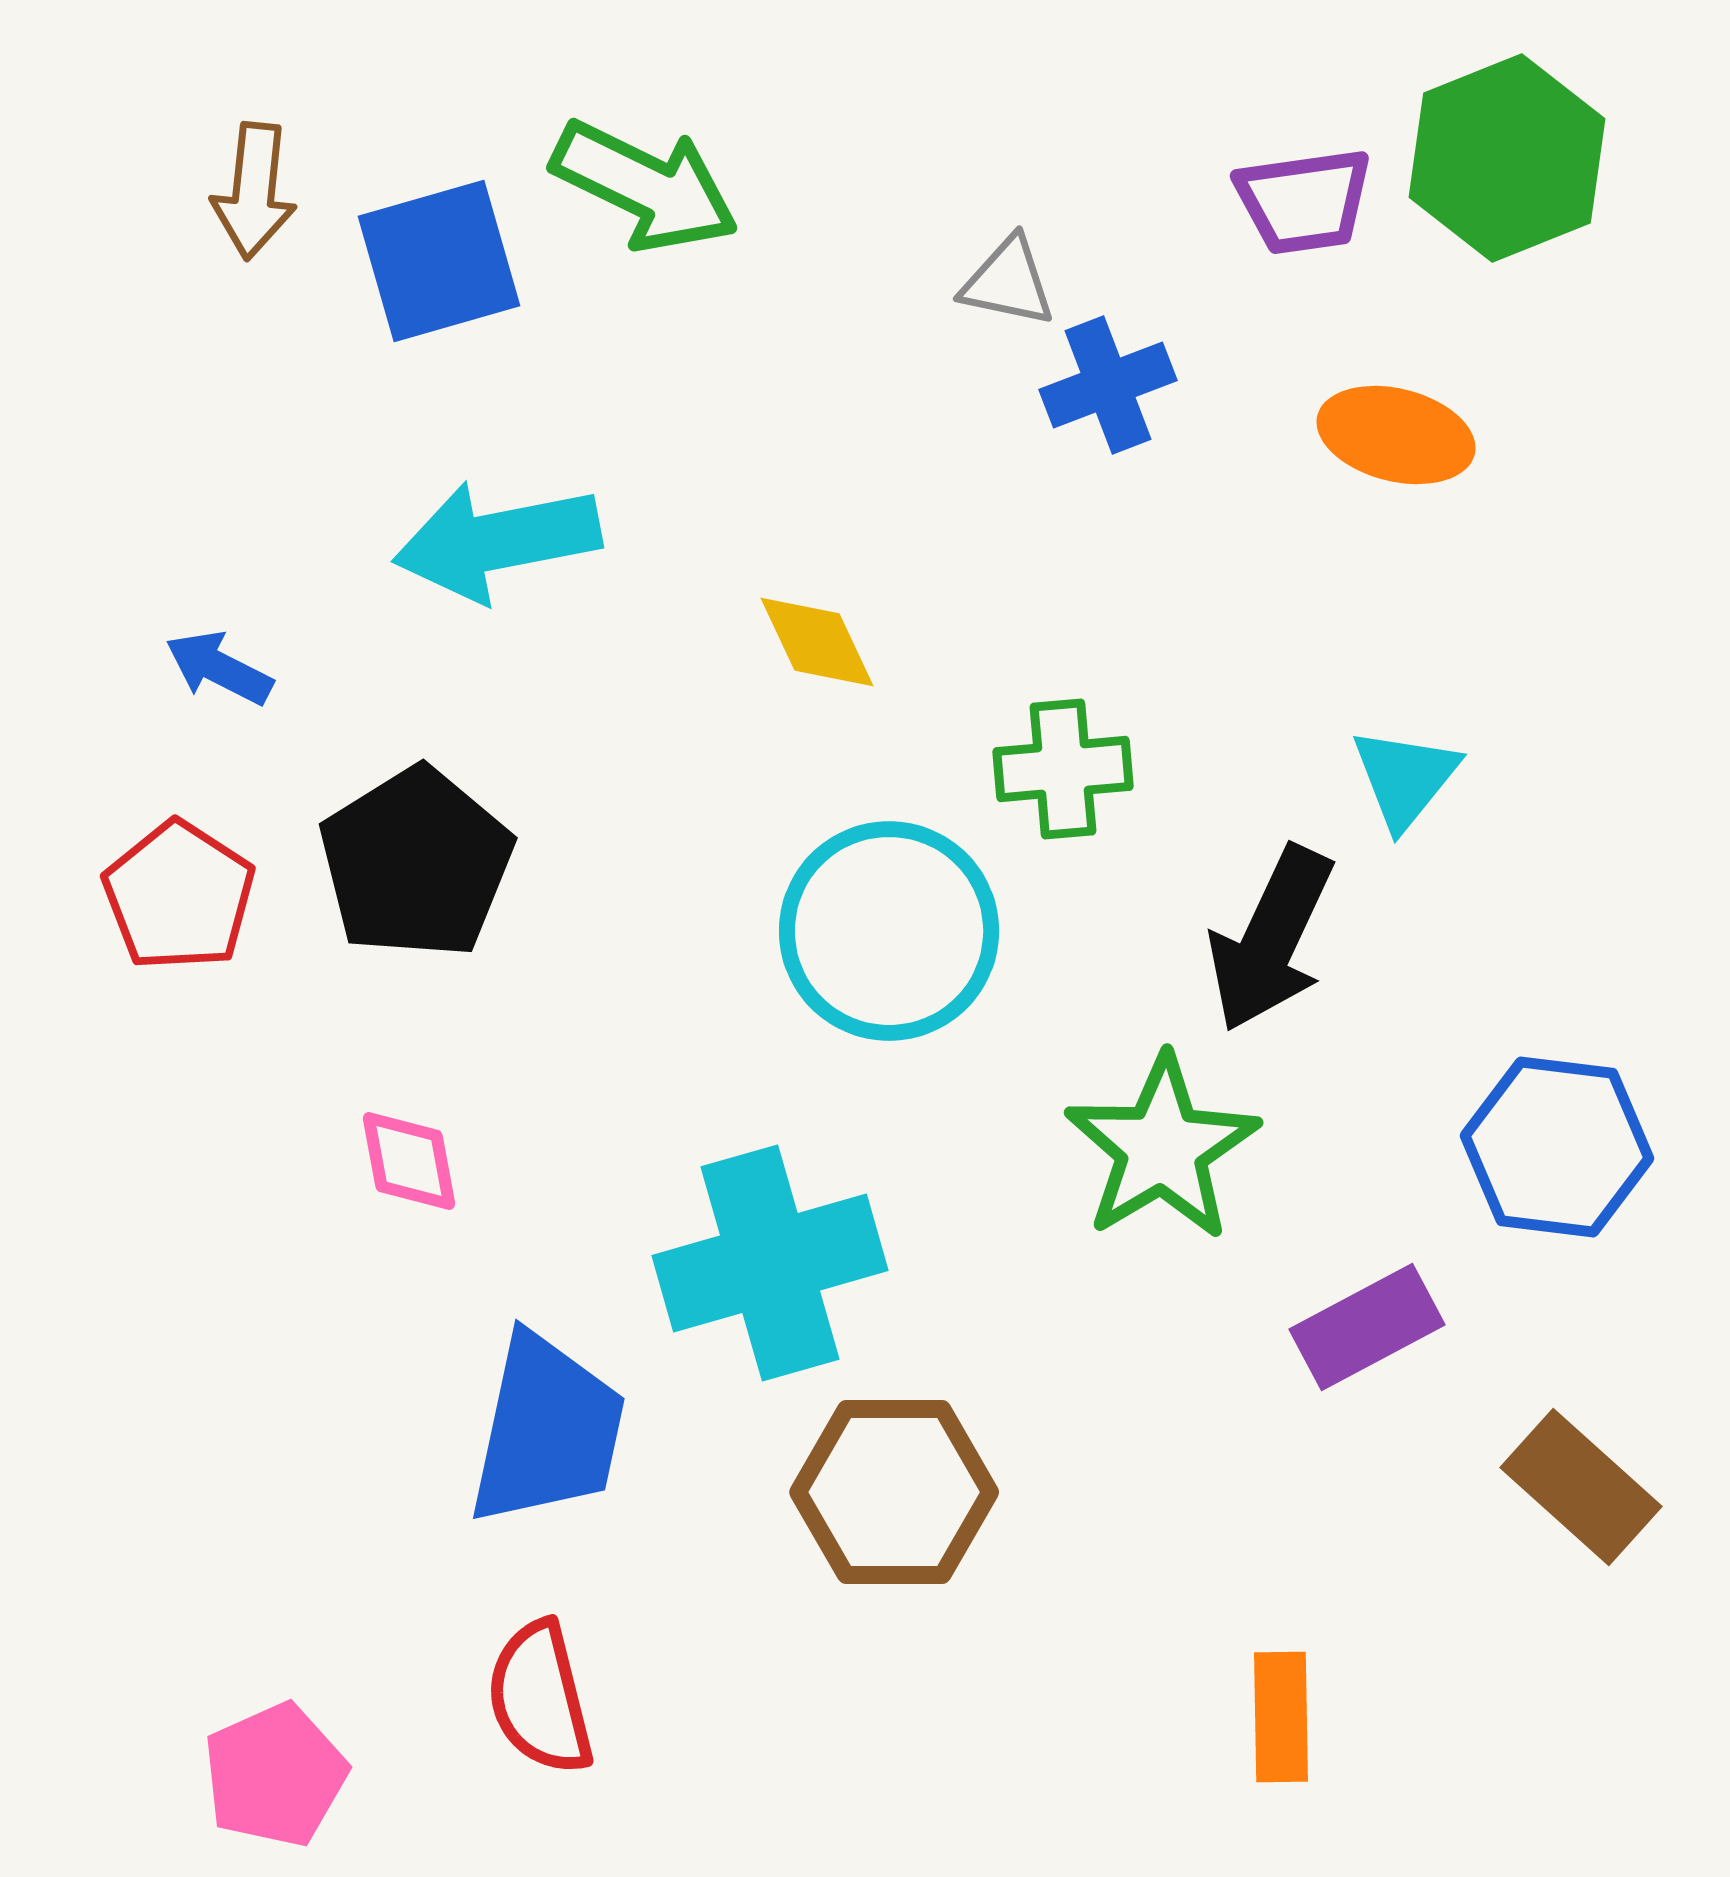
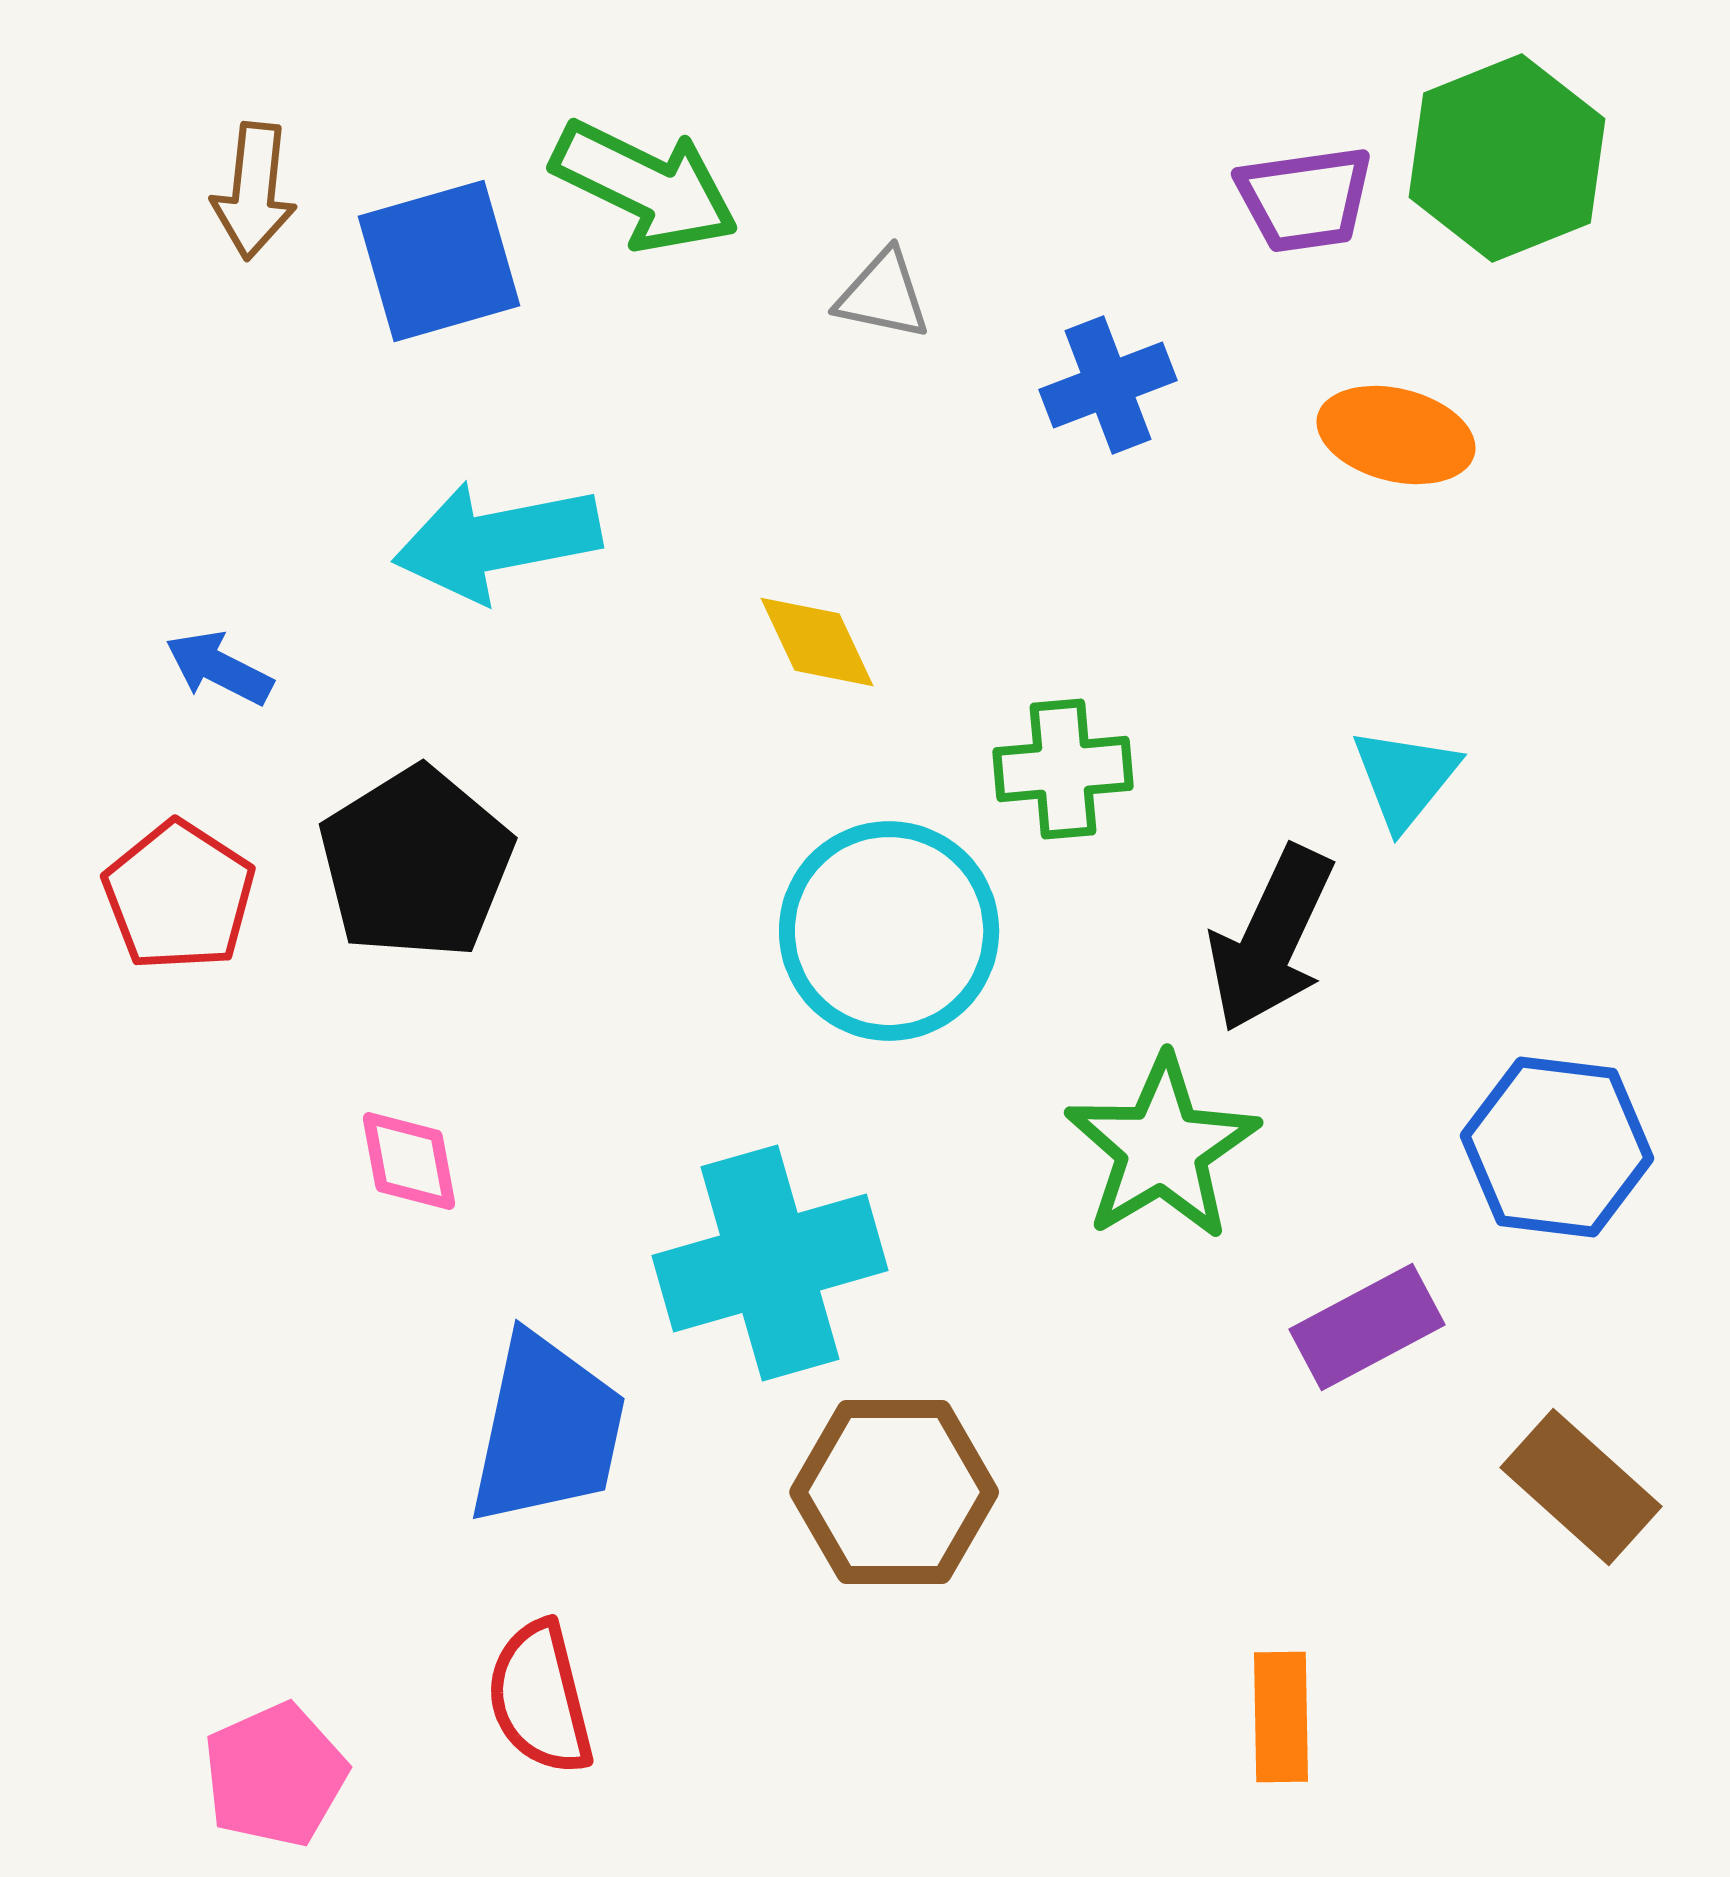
purple trapezoid: moved 1 px right, 2 px up
gray triangle: moved 125 px left, 13 px down
